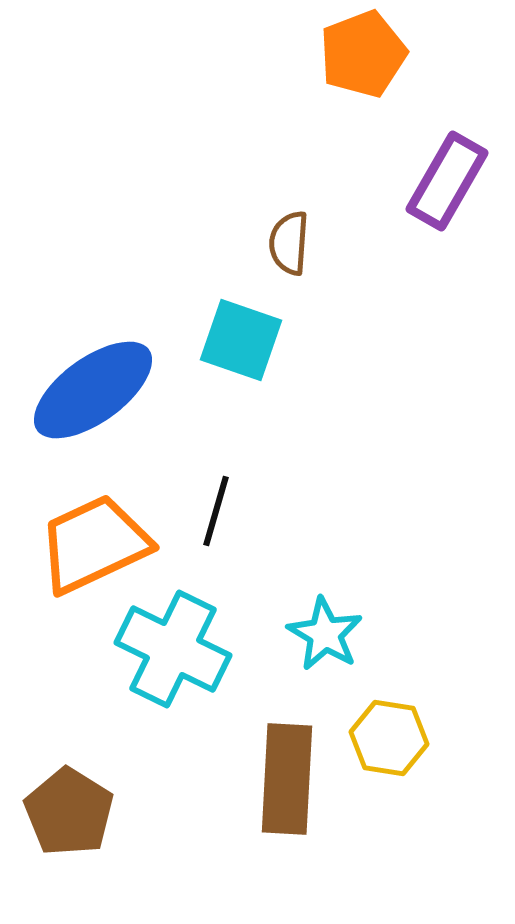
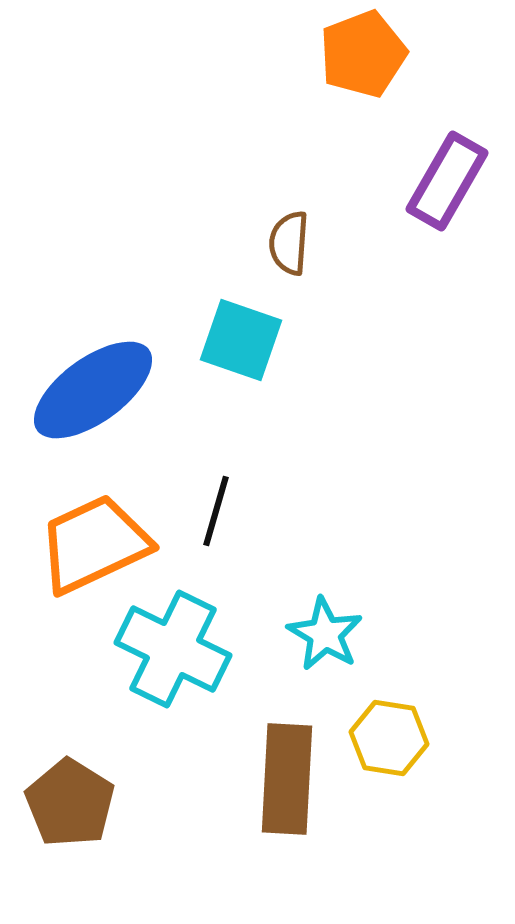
brown pentagon: moved 1 px right, 9 px up
